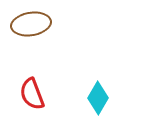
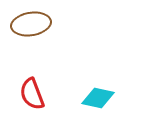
cyan diamond: rotated 72 degrees clockwise
